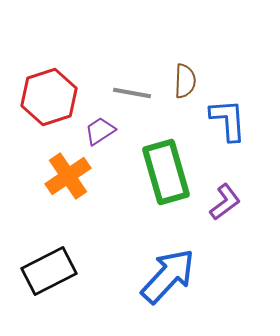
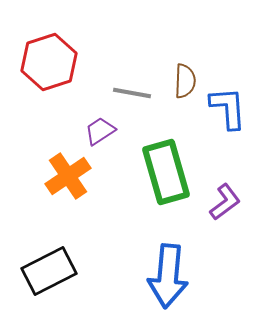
red hexagon: moved 35 px up
blue L-shape: moved 12 px up
blue arrow: rotated 142 degrees clockwise
